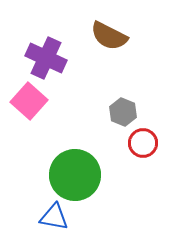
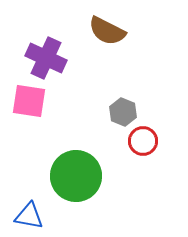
brown semicircle: moved 2 px left, 5 px up
pink square: rotated 33 degrees counterclockwise
red circle: moved 2 px up
green circle: moved 1 px right, 1 px down
blue triangle: moved 25 px left, 1 px up
